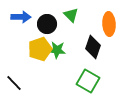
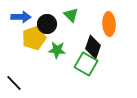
yellow pentagon: moved 6 px left, 11 px up
green square: moved 2 px left, 17 px up
